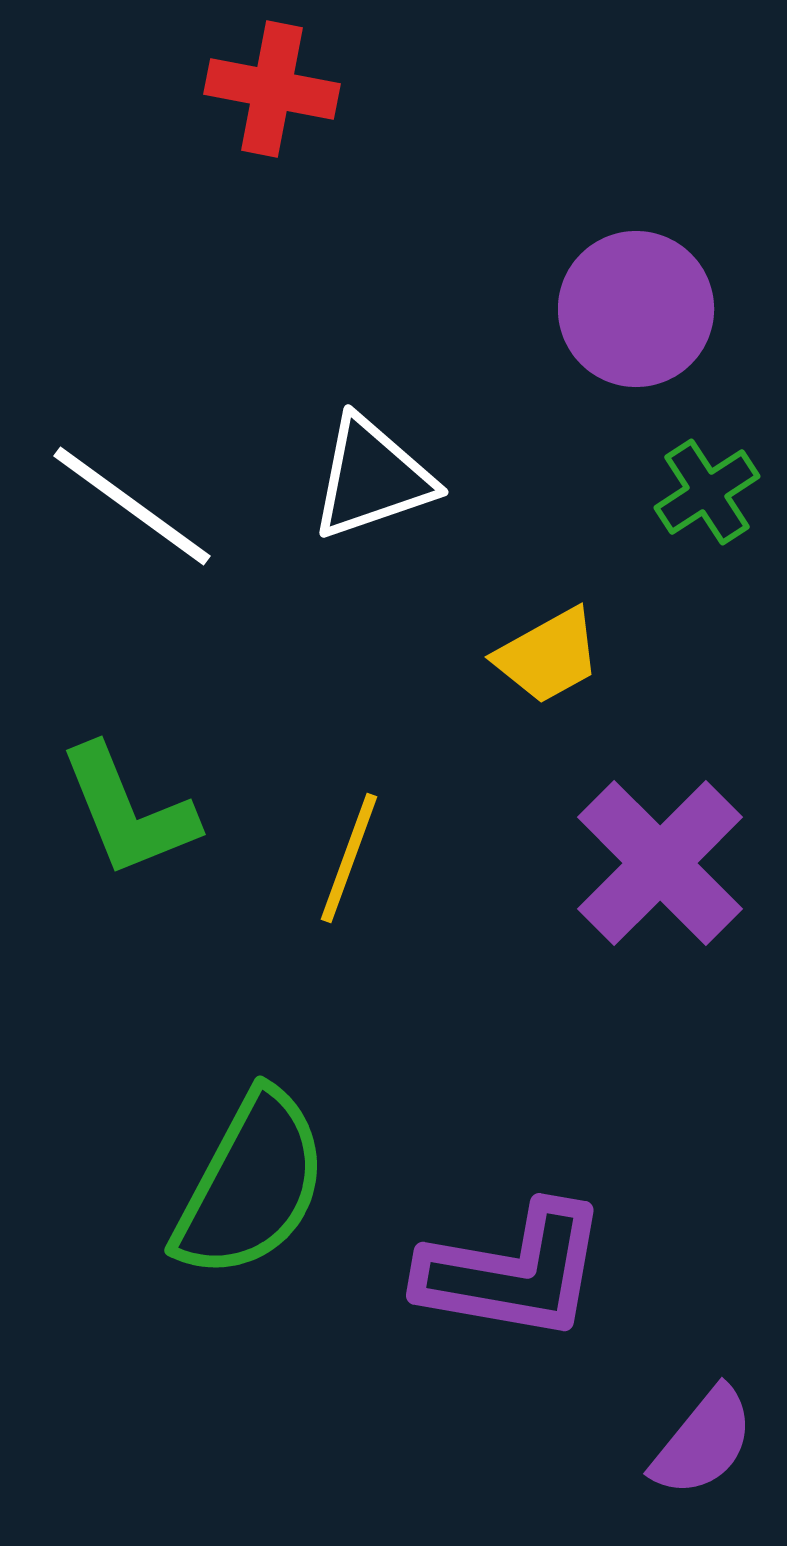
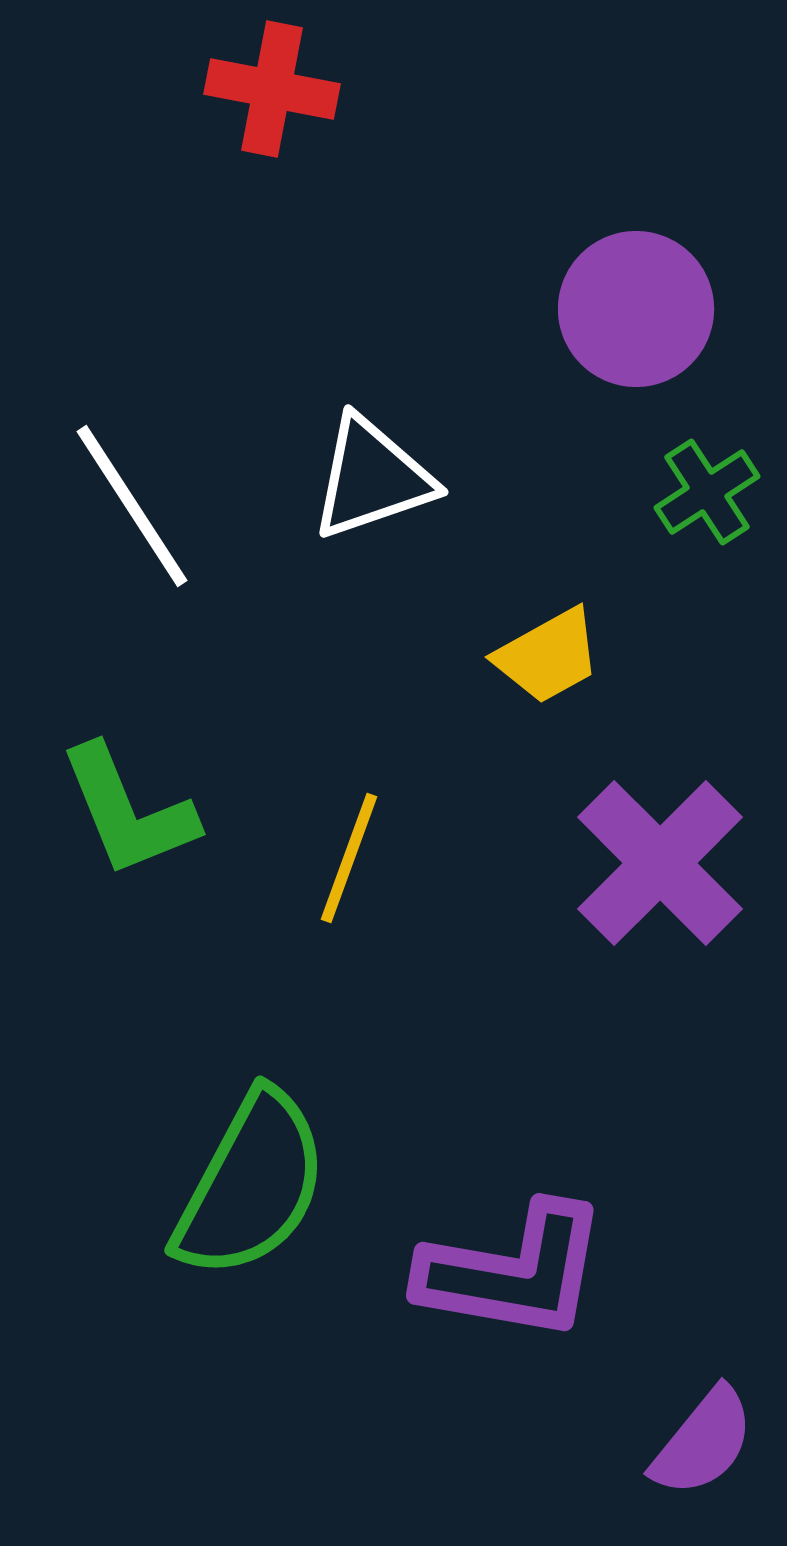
white line: rotated 21 degrees clockwise
